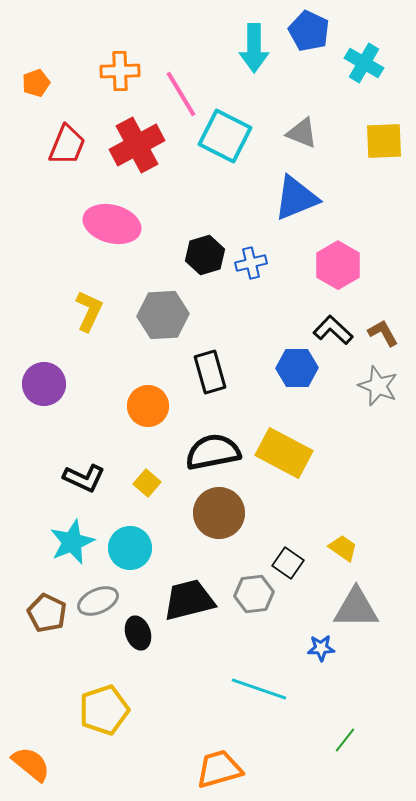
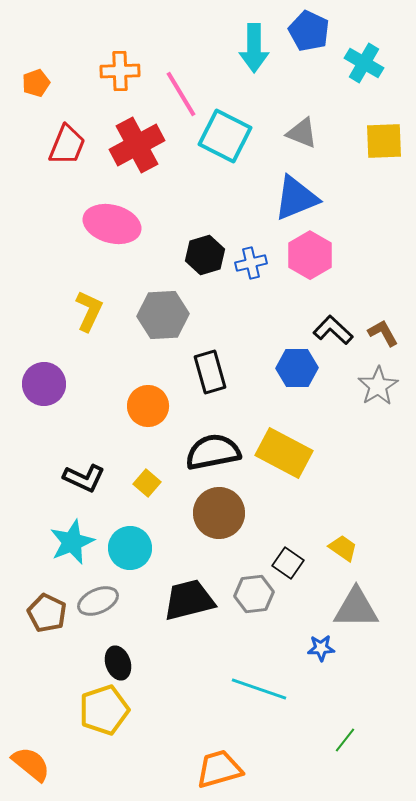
pink hexagon at (338, 265): moved 28 px left, 10 px up
gray star at (378, 386): rotated 18 degrees clockwise
black ellipse at (138, 633): moved 20 px left, 30 px down
